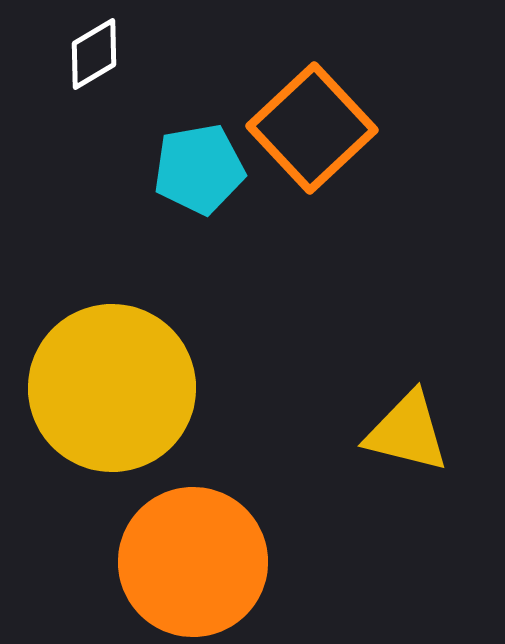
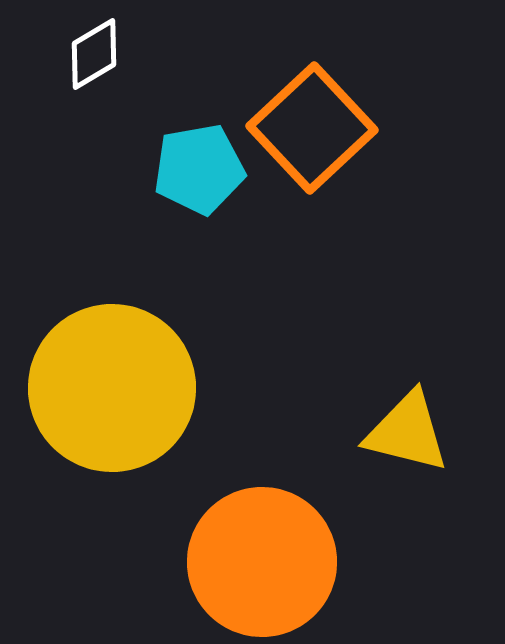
orange circle: moved 69 px right
